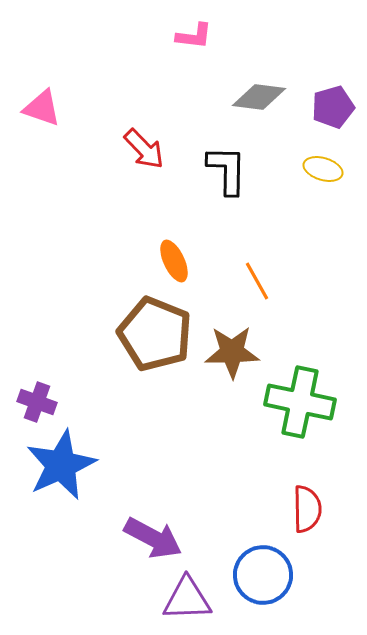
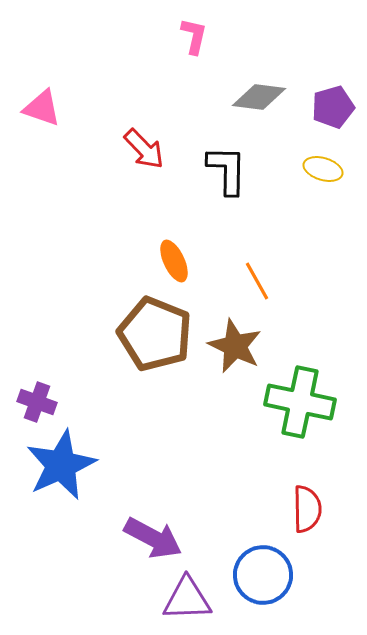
pink L-shape: rotated 84 degrees counterclockwise
brown star: moved 3 px right, 6 px up; rotated 26 degrees clockwise
